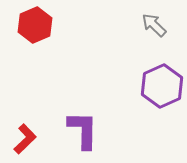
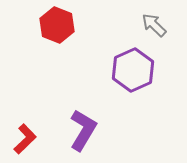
red hexagon: moved 22 px right; rotated 16 degrees counterclockwise
purple hexagon: moved 29 px left, 16 px up
purple L-shape: rotated 30 degrees clockwise
